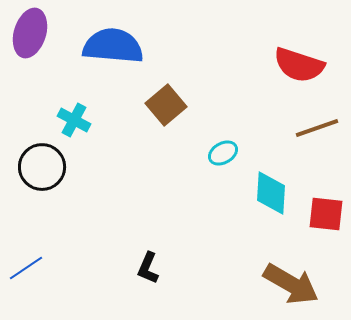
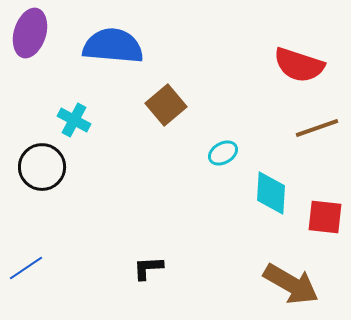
red square: moved 1 px left, 3 px down
black L-shape: rotated 64 degrees clockwise
